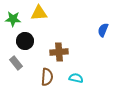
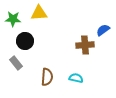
blue semicircle: rotated 32 degrees clockwise
brown cross: moved 26 px right, 7 px up
